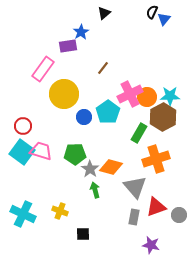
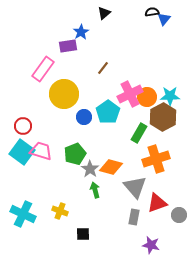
black semicircle: rotated 56 degrees clockwise
green pentagon: rotated 20 degrees counterclockwise
red triangle: moved 1 px right, 4 px up
